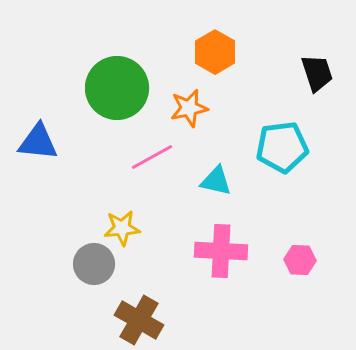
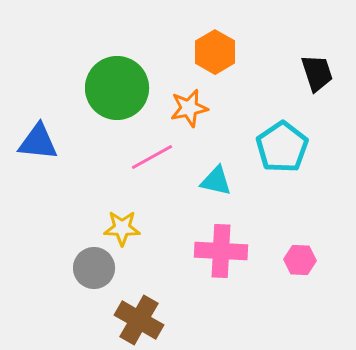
cyan pentagon: rotated 27 degrees counterclockwise
yellow star: rotated 6 degrees clockwise
gray circle: moved 4 px down
